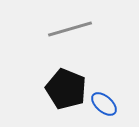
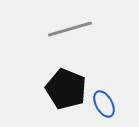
blue ellipse: rotated 20 degrees clockwise
